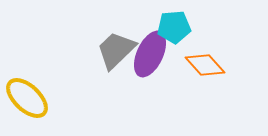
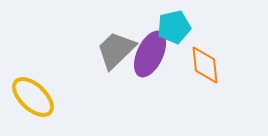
cyan pentagon: rotated 8 degrees counterclockwise
orange diamond: rotated 36 degrees clockwise
yellow ellipse: moved 6 px right, 1 px up
